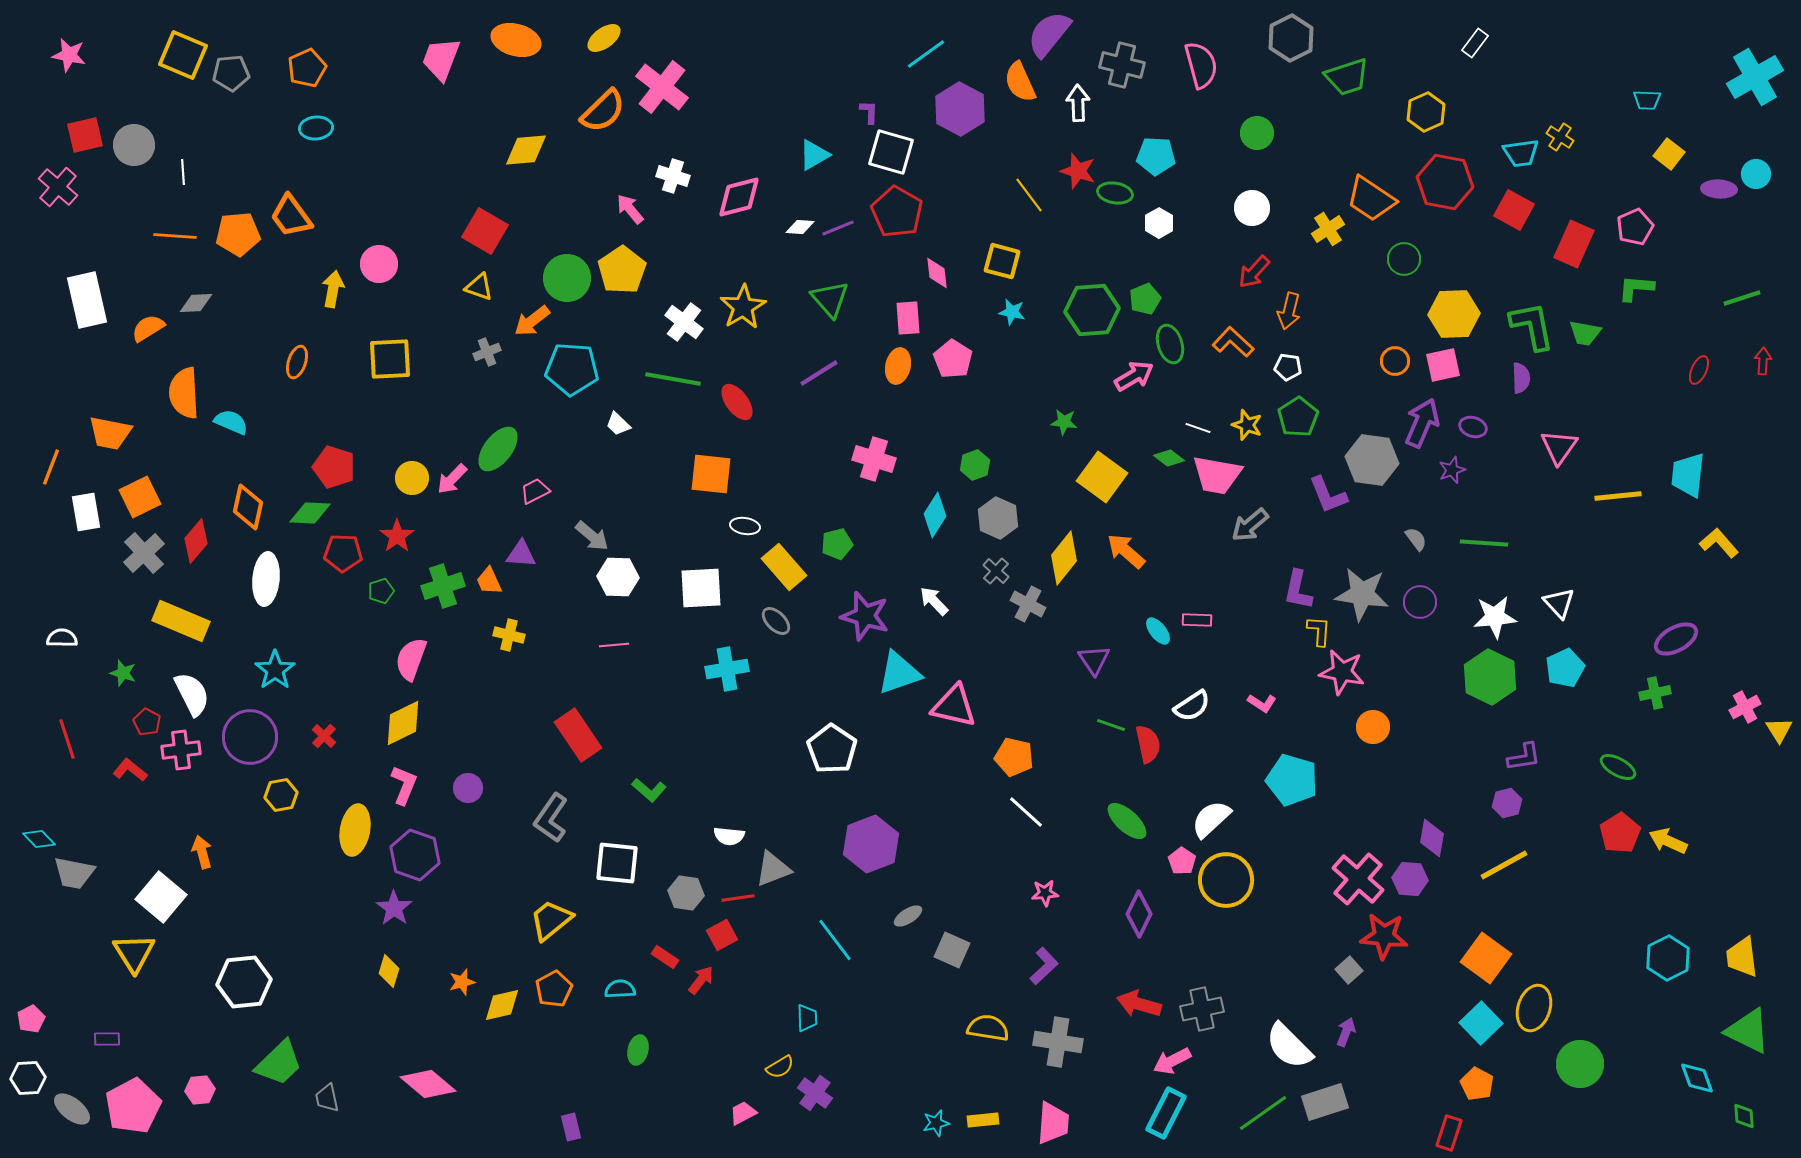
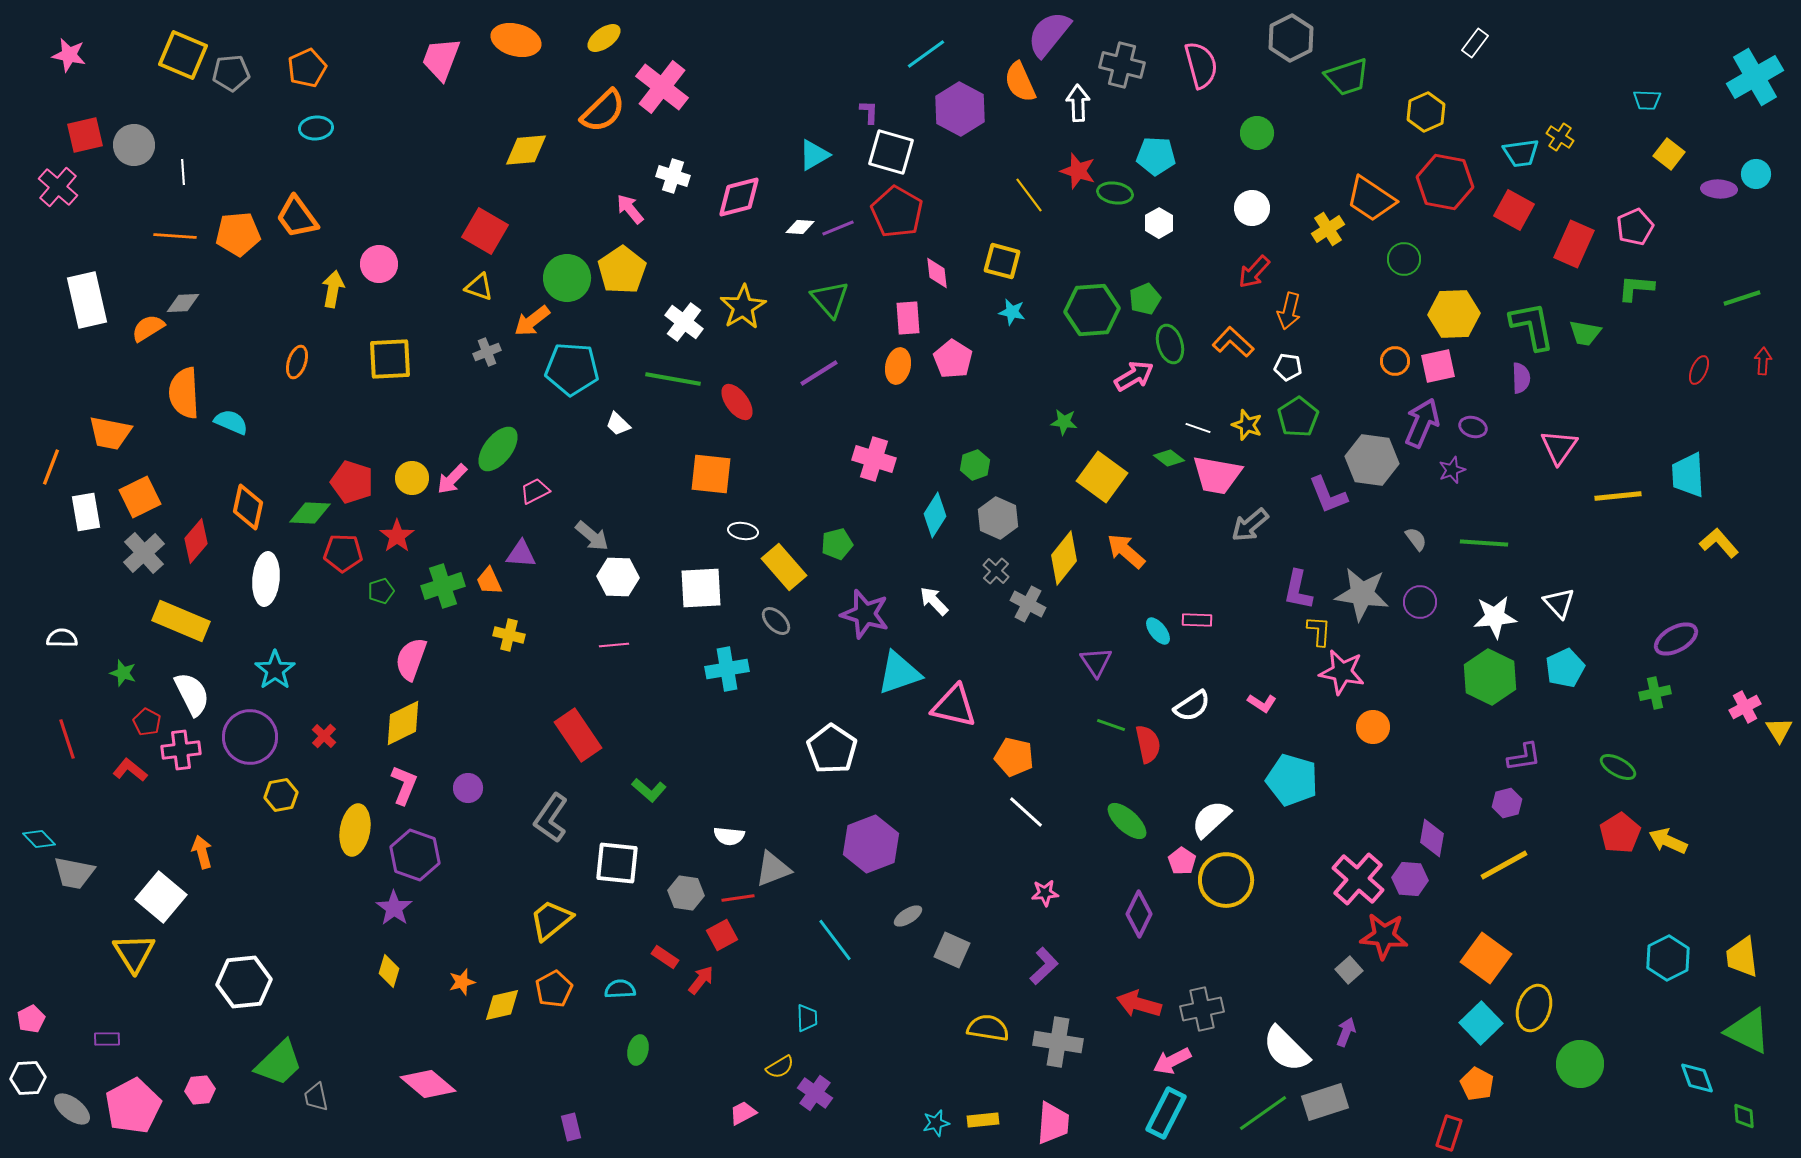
orange trapezoid at (291, 216): moved 6 px right, 1 px down
gray diamond at (196, 303): moved 13 px left
pink square at (1443, 365): moved 5 px left, 1 px down
red pentagon at (334, 467): moved 18 px right, 15 px down
cyan trapezoid at (1688, 475): rotated 9 degrees counterclockwise
white ellipse at (745, 526): moved 2 px left, 5 px down
purple star at (865, 616): moved 2 px up
purple triangle at (1094, 660): moved 2 px right, 2 px down
white semicircle at (1289, 1046): moved 3 px left, 3 px down
gray trapezoid at (327, 1098): moved 11 px left, 1 px up
